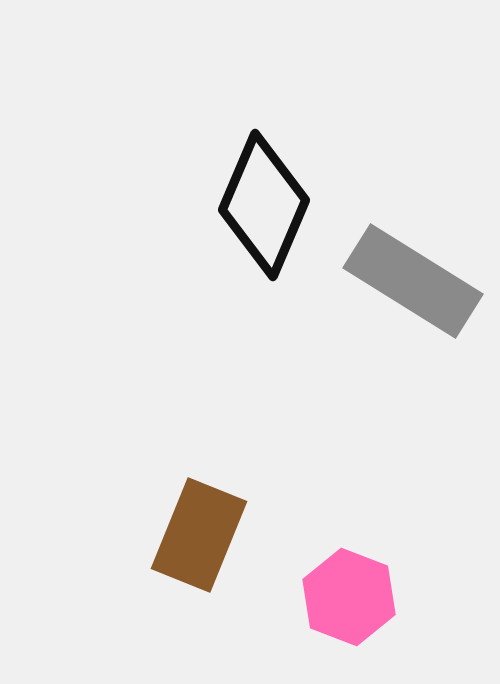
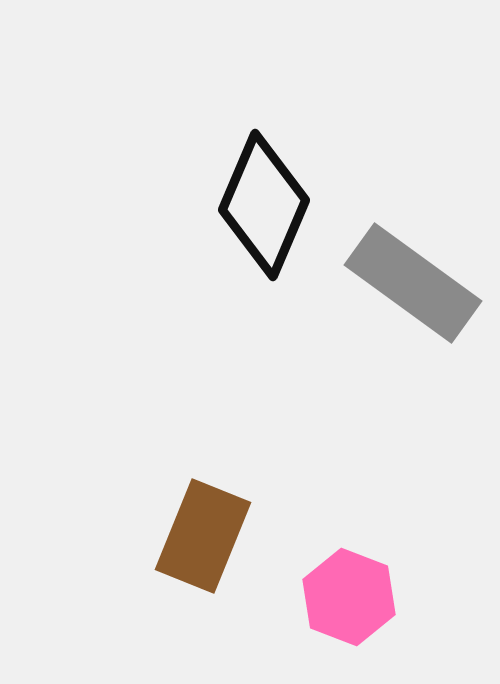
gray rectangle: moved 2 px down; rotated 4 degrees clockwise
brown rectangle: moved 4 px right, 1 px down
